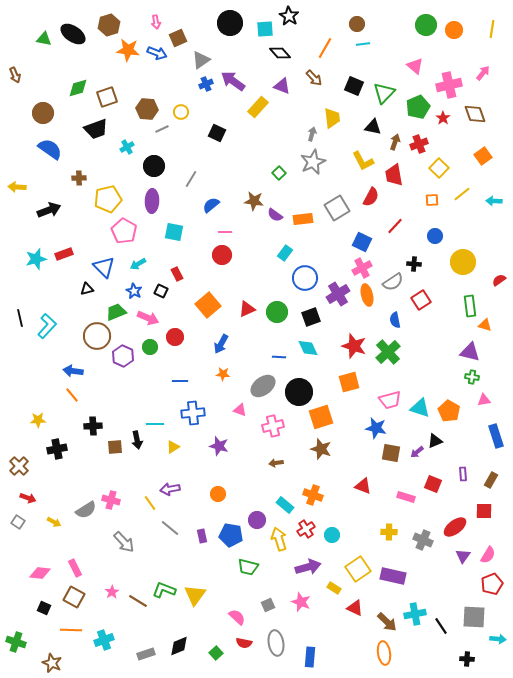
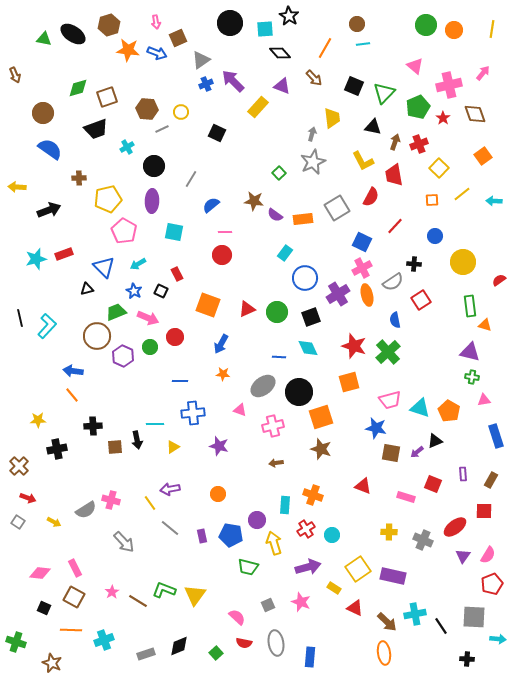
purple arrow at (233, 81): rotated 10 degrees clockwise
orange square at (208, 305): rotated 30 degrees counterclockwise
cyan rectangle at (285, 505): rotated 54 degrees clockwise
yellow arrow at (279, 539): moved 5 px left, 4 px down
